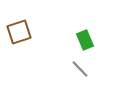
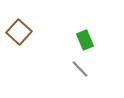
brown square: rotated 30 degrees counterclockwise
